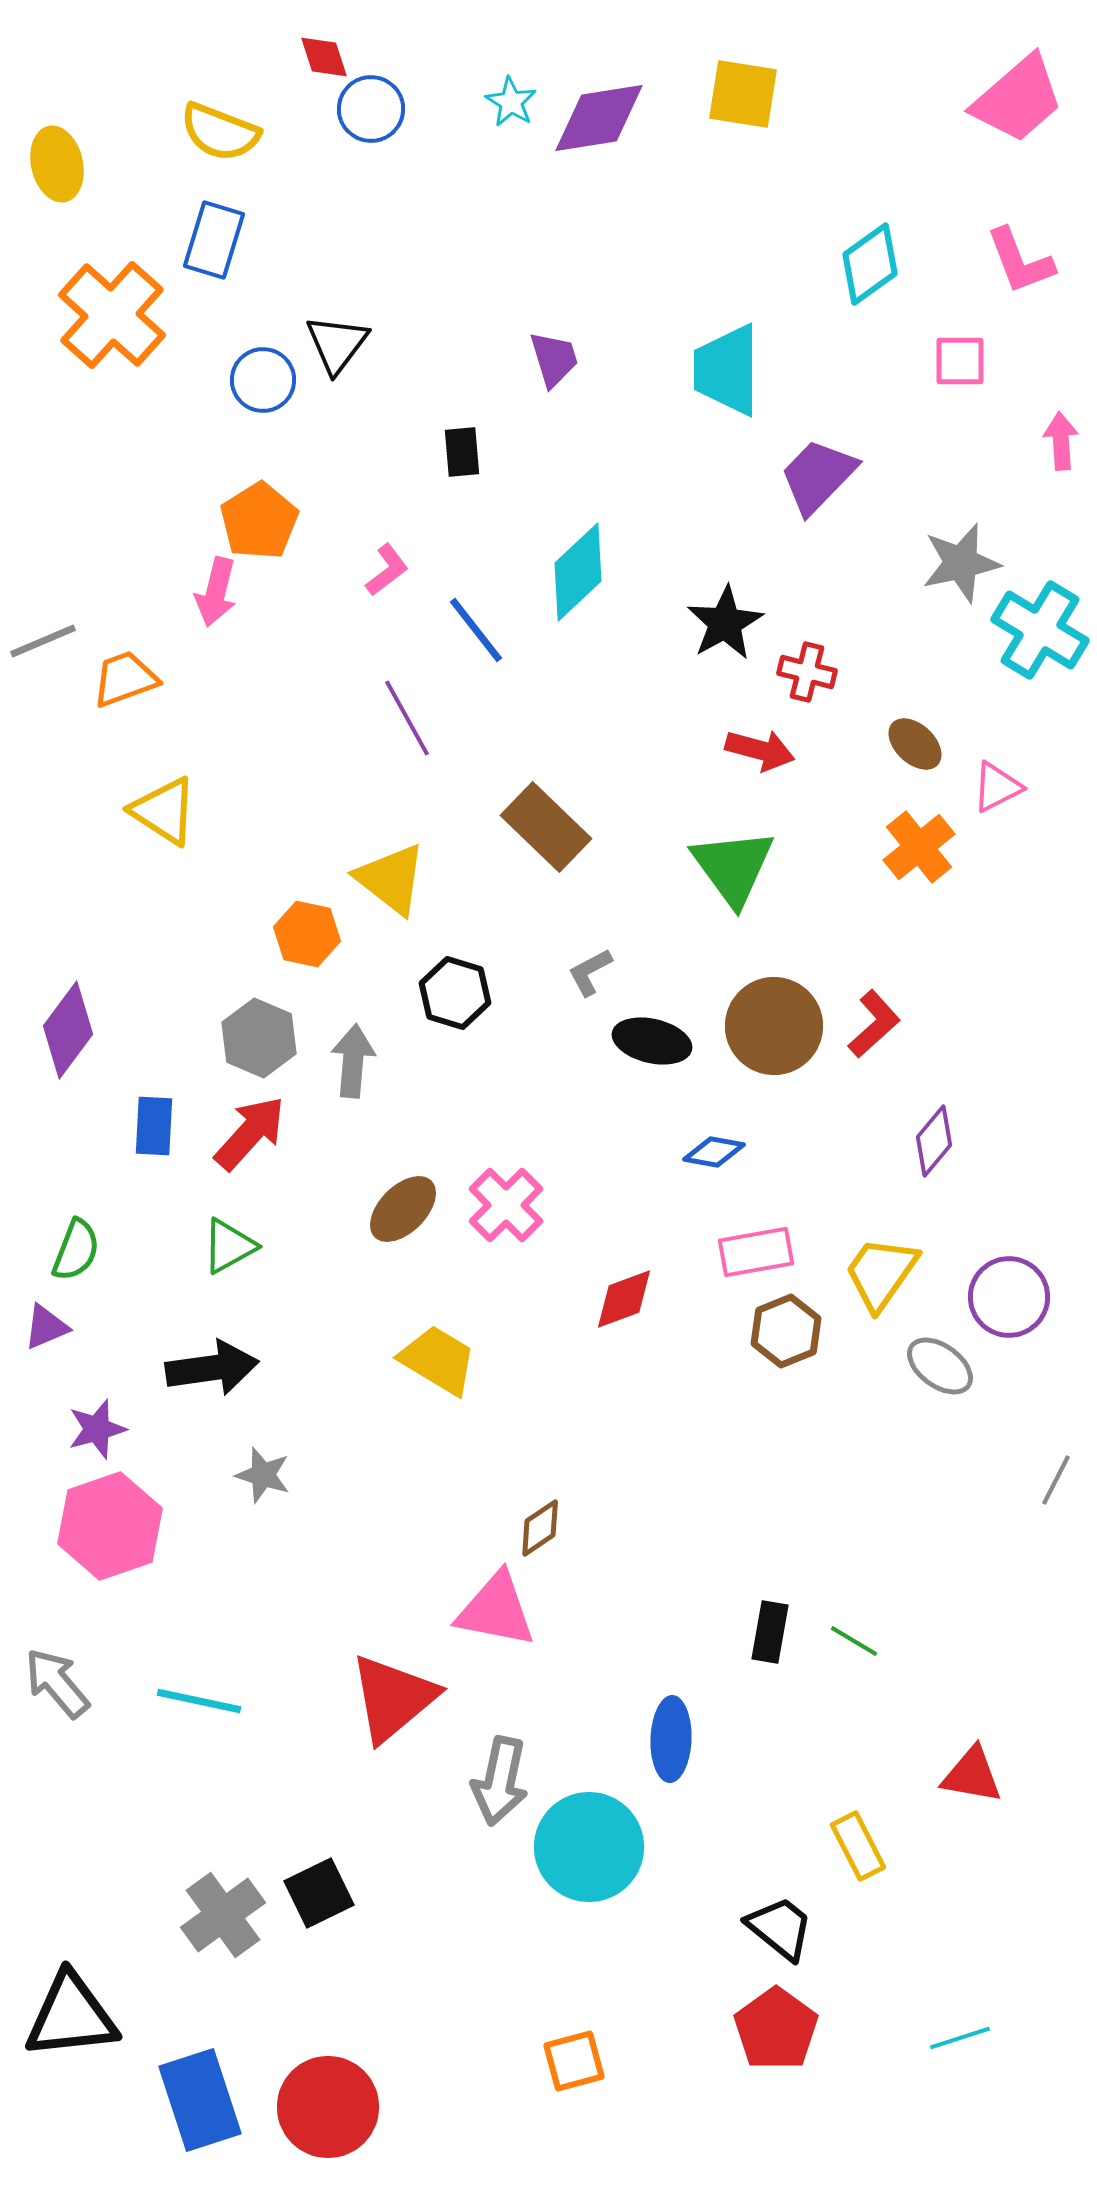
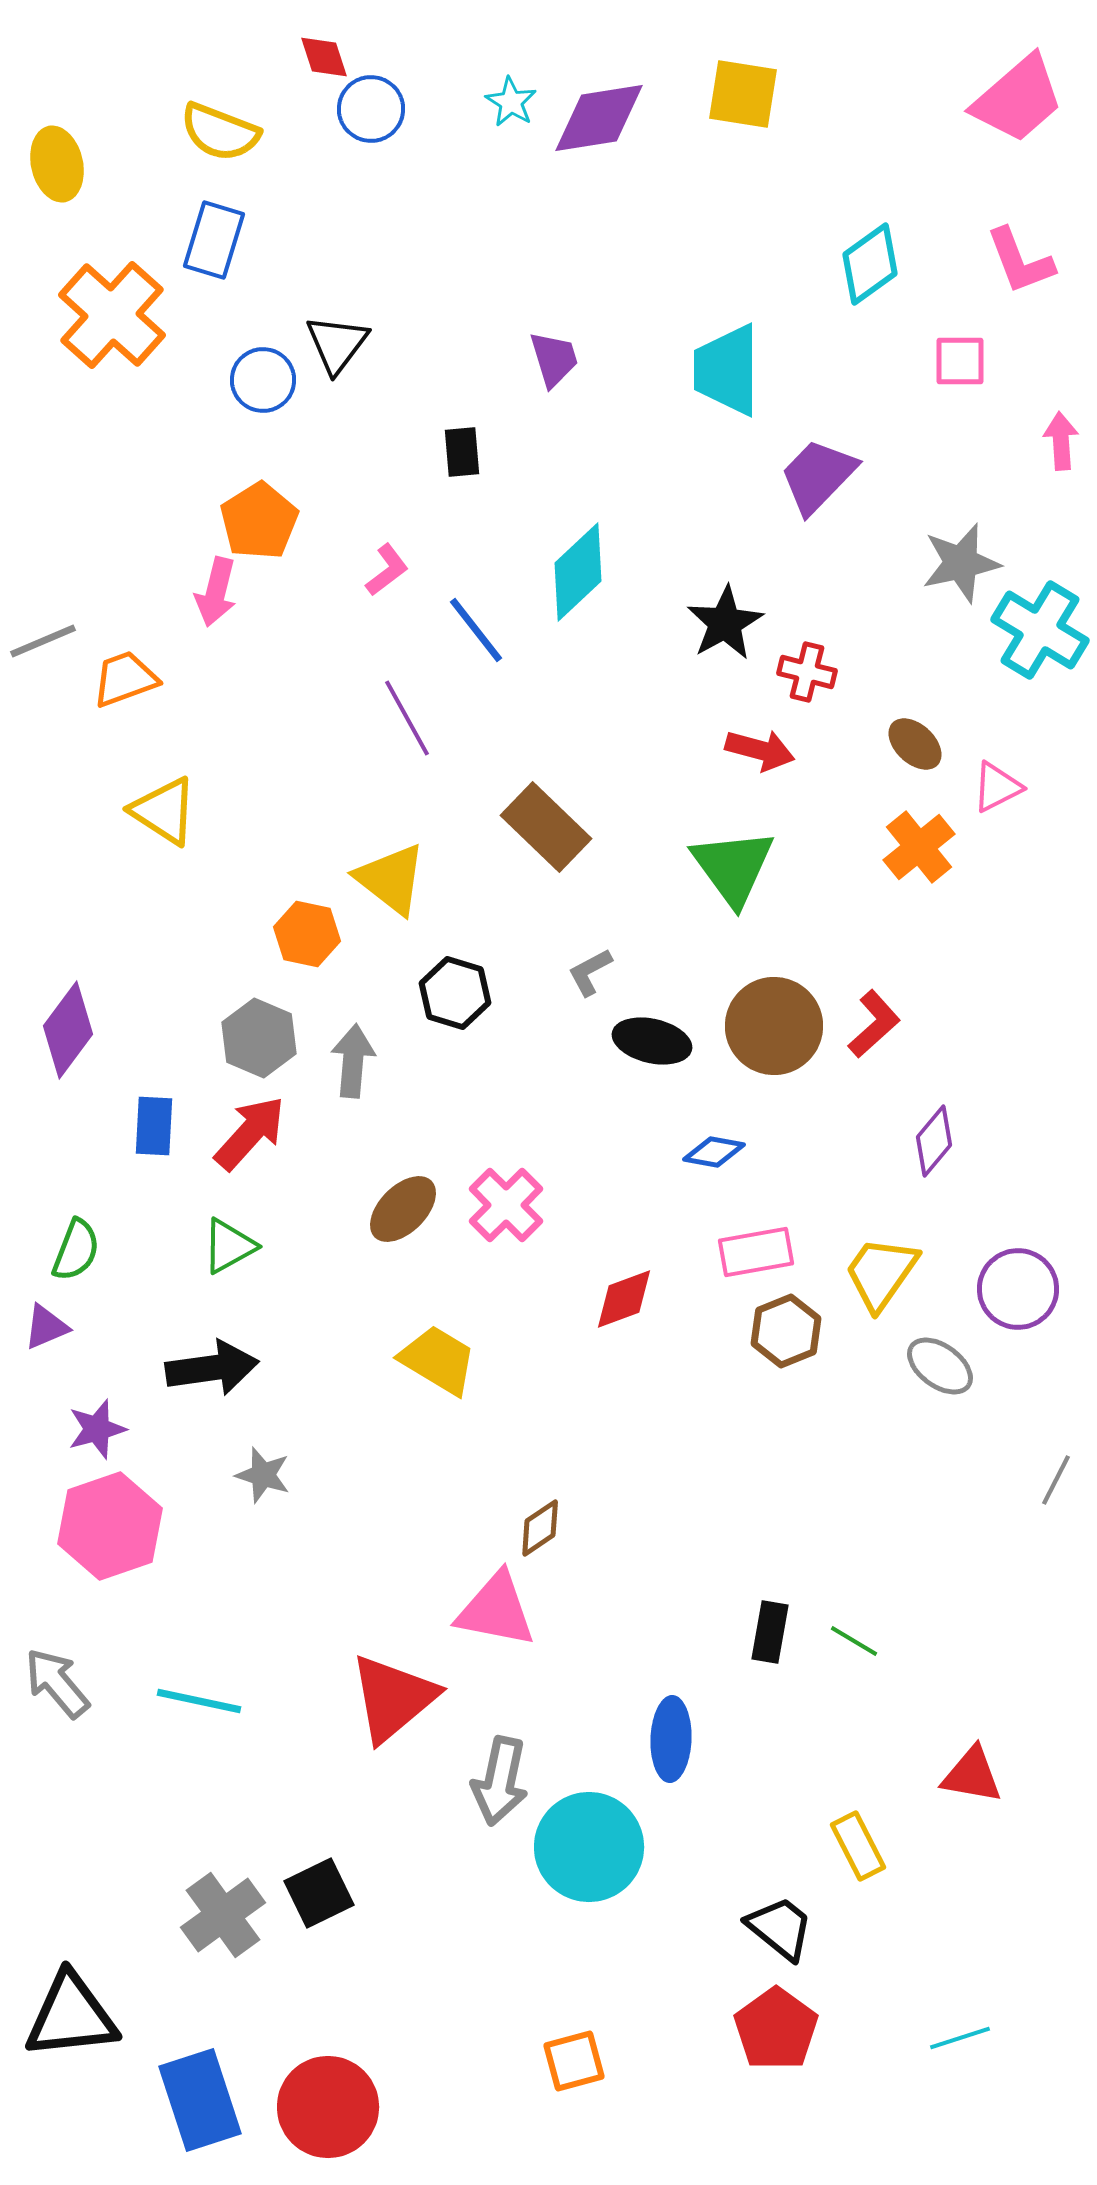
purple circle at (1009, 1297): moved 9 px right, 8 px up
